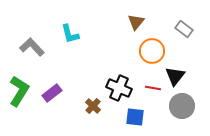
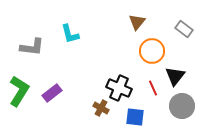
brown triangle: moved 1 px right
gray L-shape: rotated 140 degrees clockwise
red line: rotated 56 degrees clockwise
brown cross: moved 8 px right, 2 px down; rotated 14 degrees counterclockwise
